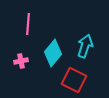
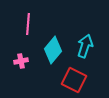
cyan diamond: moved 3 px up
